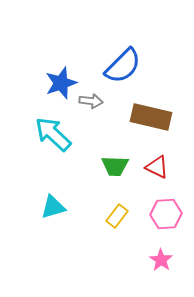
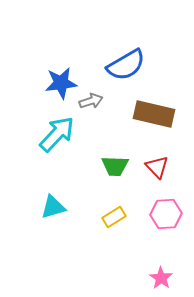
blue semicircle: moved 3 px right, 1 px up; rotated 15 degrees clockwise
blue star: rotated 12 degrees clockwise
gray arrow: rotated 25 degrees counterclockwise
brown rectangle: moved 3 px right, 3 px up
cyan arrow: moved 4 px right; rotated 90 degrees clockwise
red triangle: rotated 20 degrees clockwise
yellow rectangle: moved 3 px left, 1 px down; rotated 20 degrees clockwise
pink star: moved 18 px down
